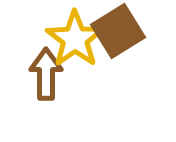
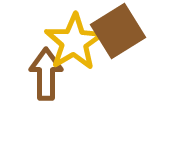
yellow star: moved 1 px left, 3 px down; rotated 4 degrees clockwise
